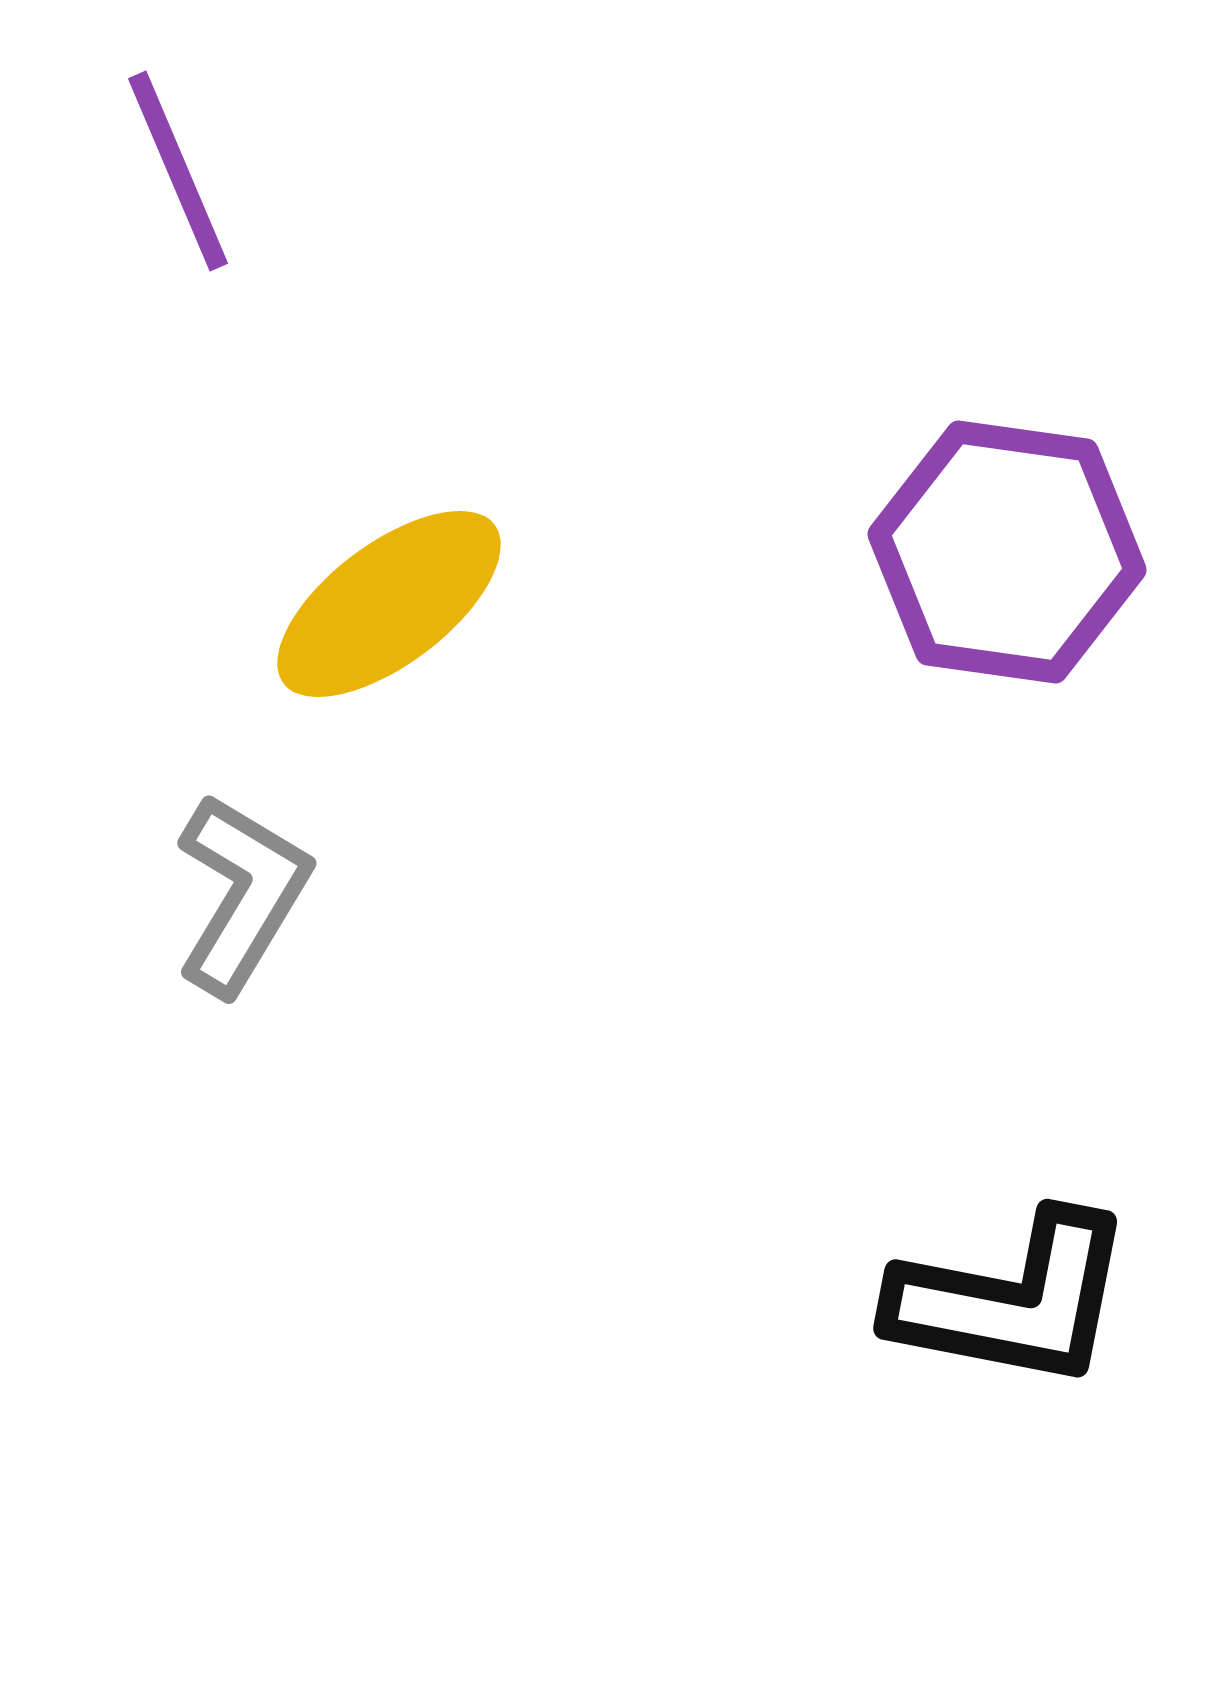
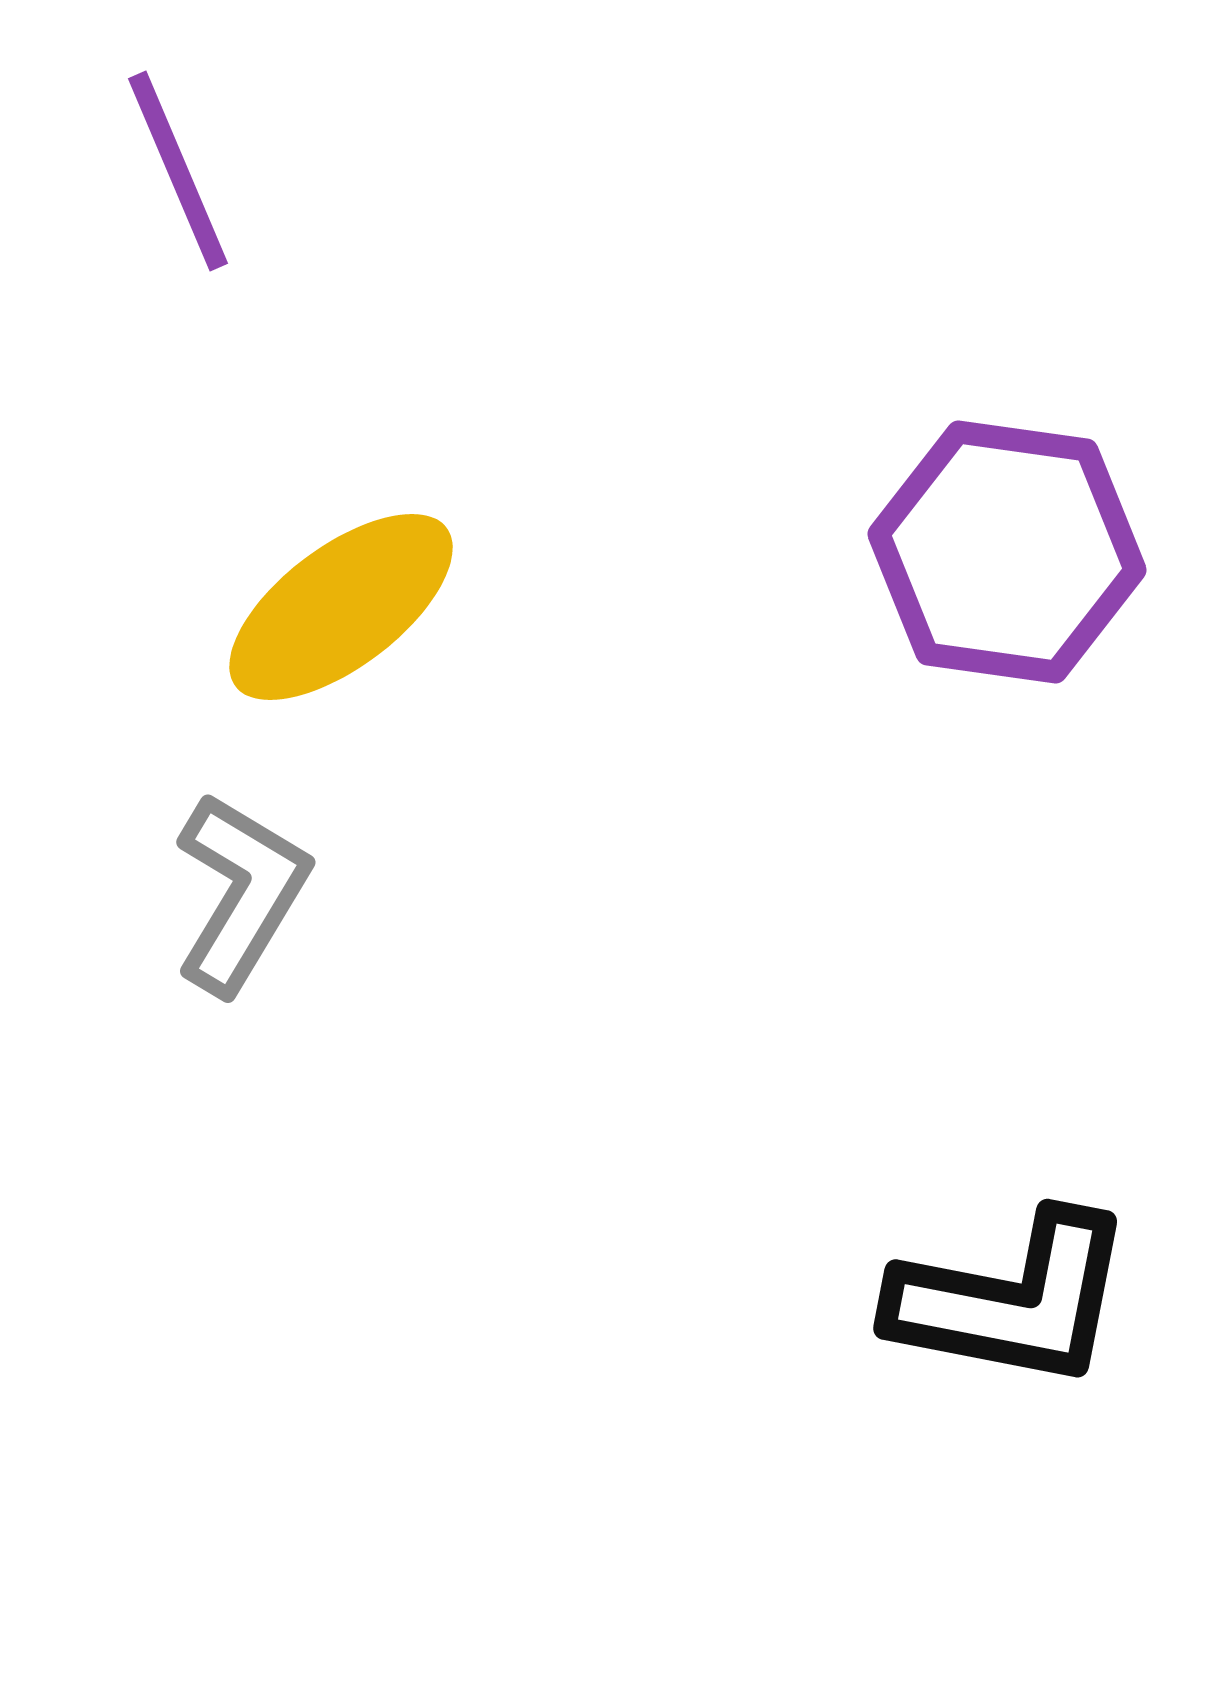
yellow ellipse: moved 48 px left, 3 px down
gray L-shape: moved 1 px left, 1 px up
